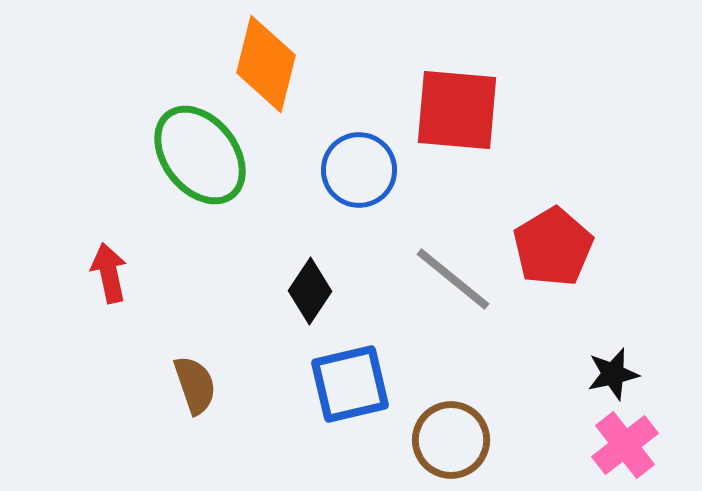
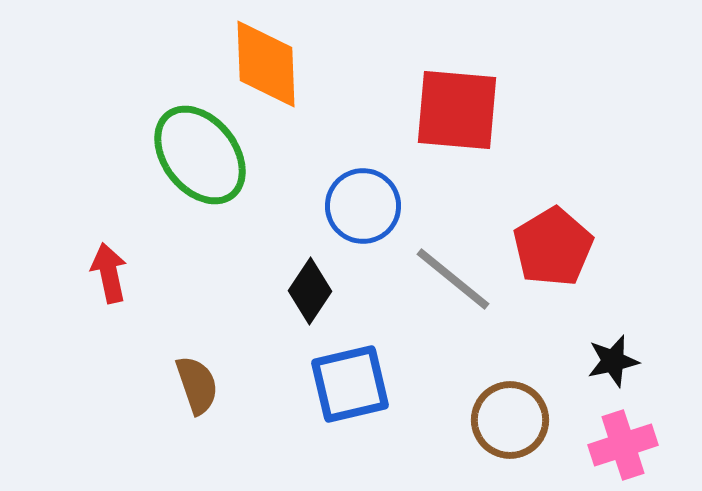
orange diamond: rotated 16 degrees counterclockwise
blue circle: moved 4 px right, 36 px down
black star: moved 13 px up
brown semicircle: moved 2 px right
brown circle: moved 59 px right, 20 px up
pink cross: moved 2 px left; rotated 20 degrees clockwise
